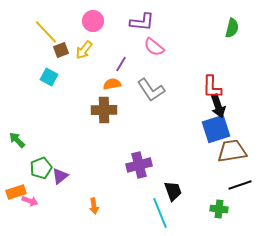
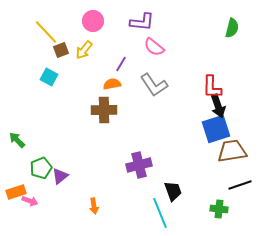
gray L-shape: moved 3 px right, 5 px up
